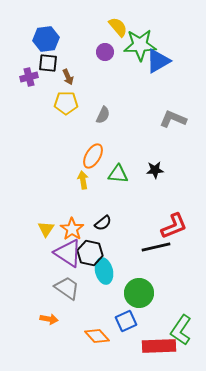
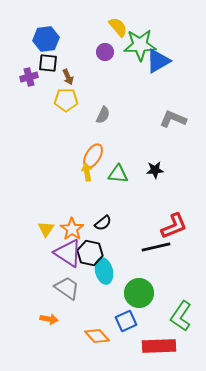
yellow pentagon: moved 3 px up
yellow arrow: moved 4 px right, 8 px up
green L-shape: moved 14 px up
